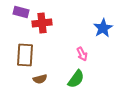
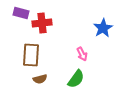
purple rectangle: moved 1 px down
brown rectangle: moved 6 px right
